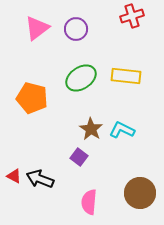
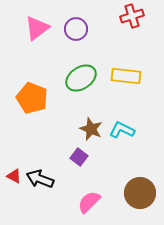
orange pentagon: rotated 8 degrees clockwise
brown star: rotated 10 degrees counterclockwise
pink semicircle: rotated 40 degrees clockwise
